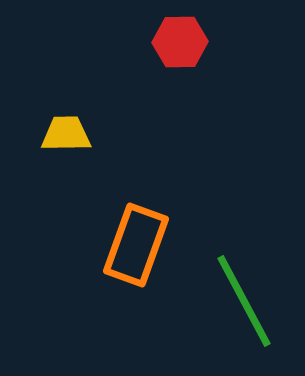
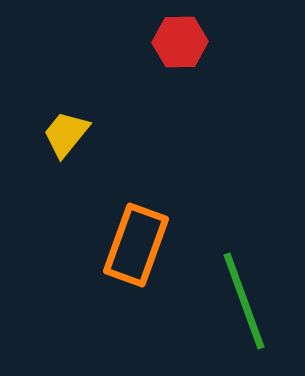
yellow trapezoid: rotated 50 degrees counterclockwise
green line: rotated 8 degrees clockwise
